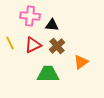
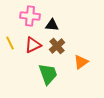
green trapezoid: rotated 70 degrees clockwise
